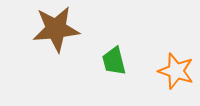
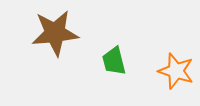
brown star: moved 1 px left, 4 px down
